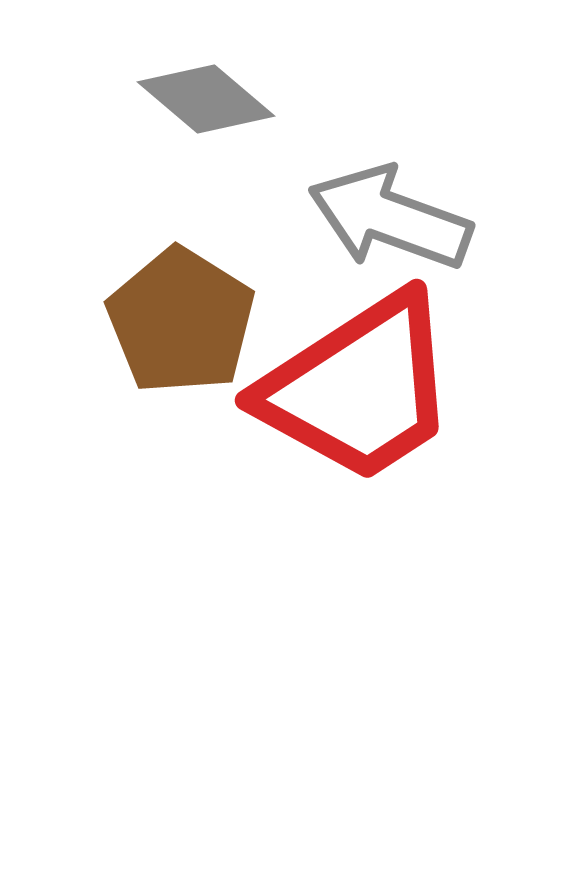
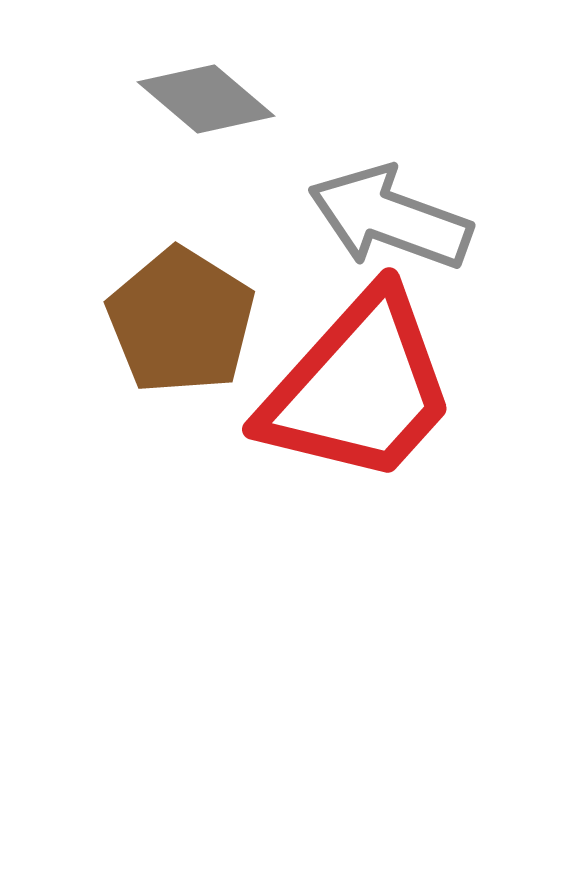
red trapezoid: rotated 15 degrees counterclockwise
